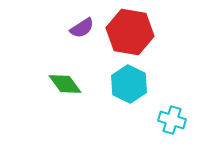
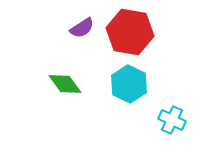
cyan cross: rotated 8 degrees clockwise
